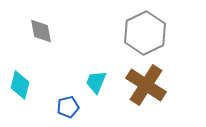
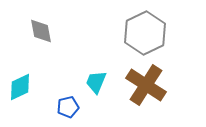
cyan diamond: moved 2 px down; rotated 52 degrees clockwise
